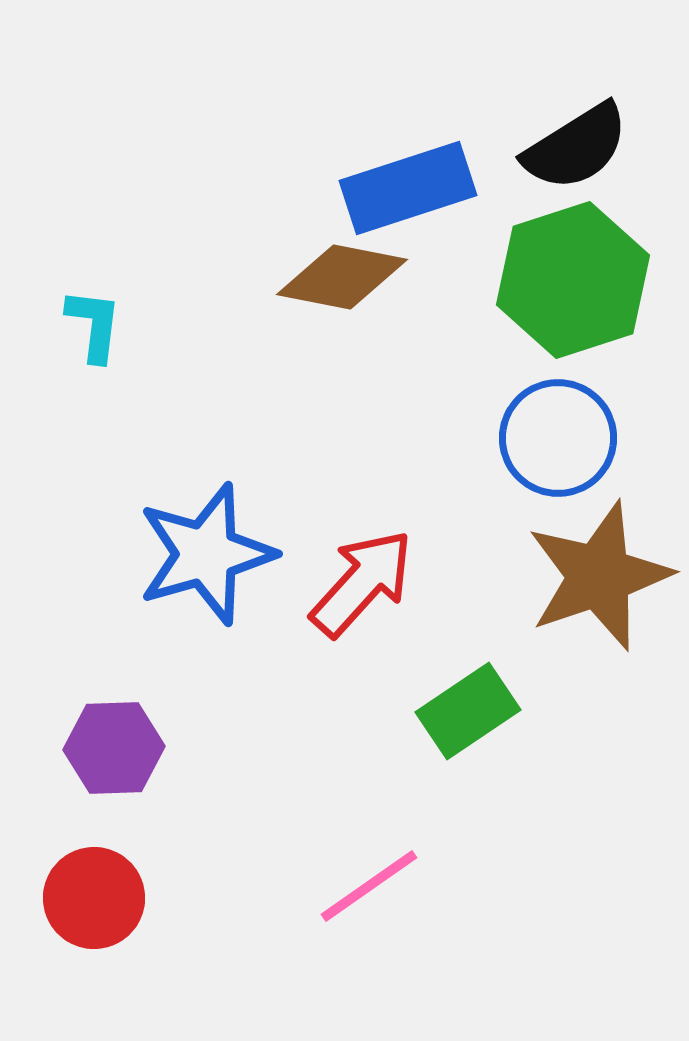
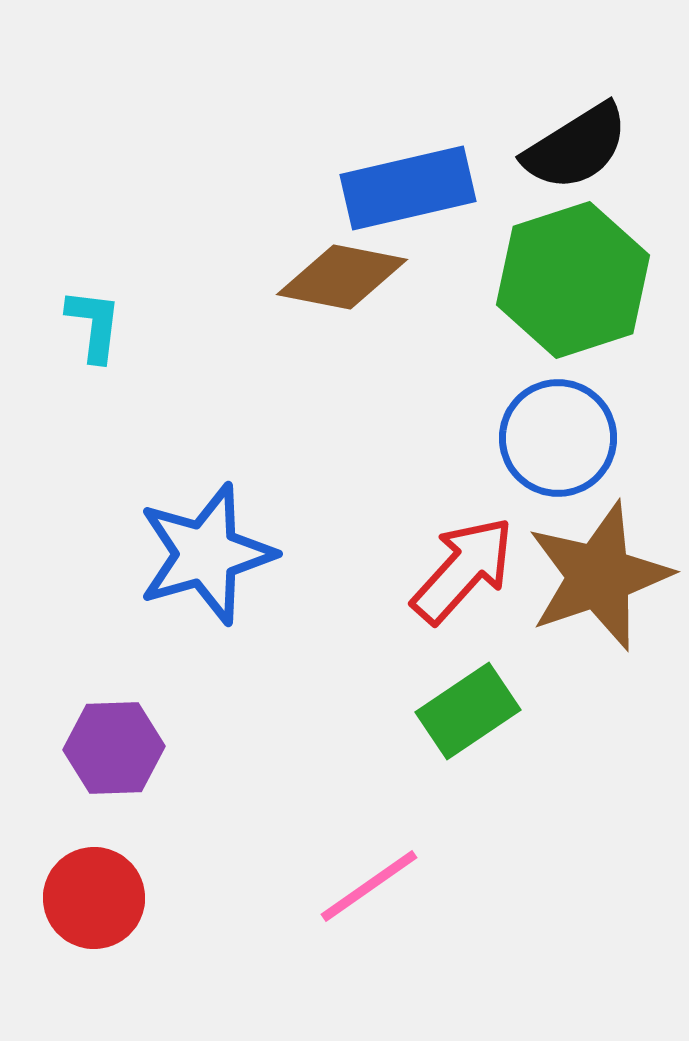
blue rectangle: rotated 5 degrees clockwise
red arrow: moved 101 px right, 13 px up
